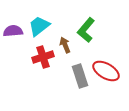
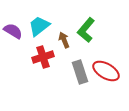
purple semicircle: rotated 36 degrees clockwise
brown arrow: moved 1 px left, 5 px up
gray rectangle: moved 4 px up
